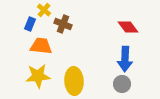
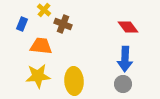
blue rectangle: moved 8 px left
gray circle: moved 1 px right
